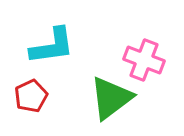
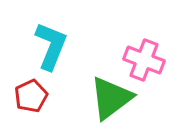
cyan L-shape: moved 1 px left; rotated 60 degrees counterclockwise
